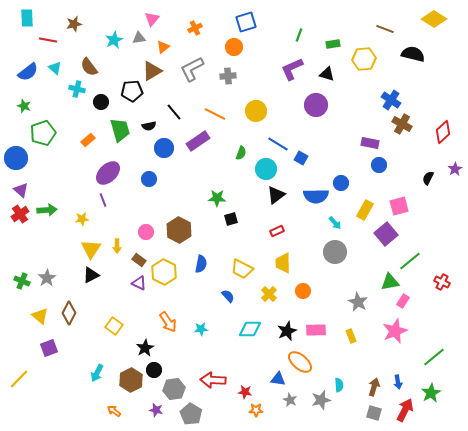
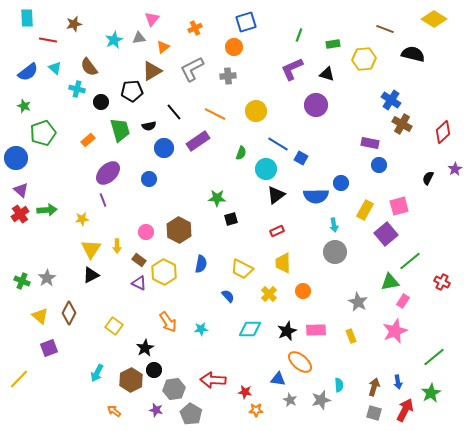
cyan arrow at (335, 223): moved 1 px left, 2 px down; rotated 32 degrees clockwise
